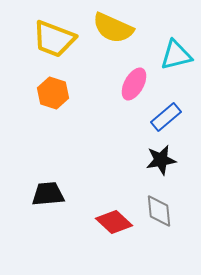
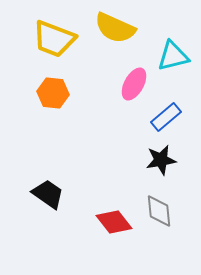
yellow semicircle: moved 2 px right
cyan triangle: moved 3 px left, 1 px down
orange hexagon: rotated 12 degrees counterclockwise
black trapezoid: rotated 40 degrees clockwise
red diamond: rotated 9 degrees clockwise
